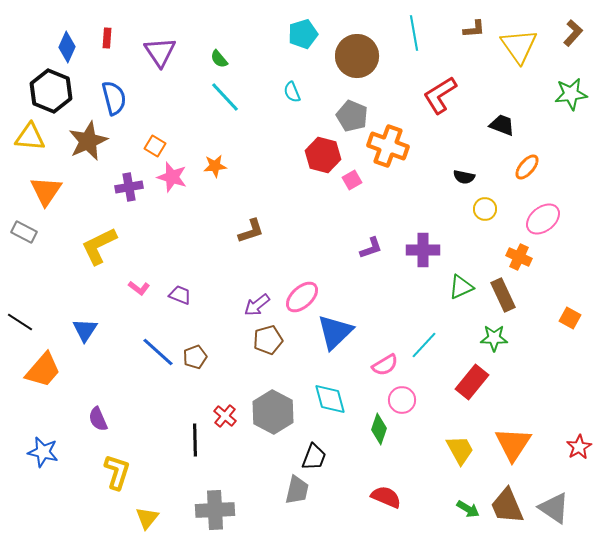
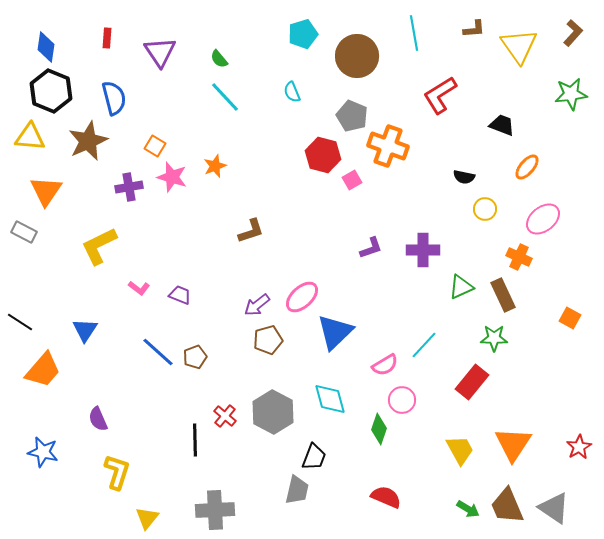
blue diamond at (67, 47): moved 21 px left; rotated 16 degrees counterclockwise
orange star at (215, 166): rotated 15 degrees counterclockwise
